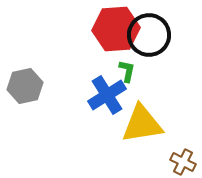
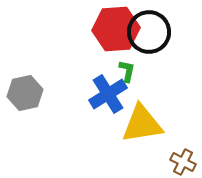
black circle: moved 3 px up
gray hexagon: moved 7 px down
blue cross: moved 1 px right, 1 px up
